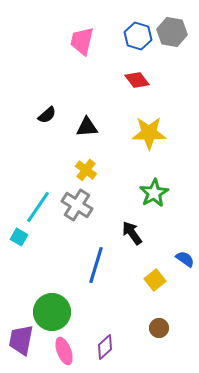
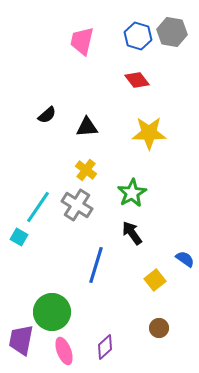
green star: moved 22 px left
